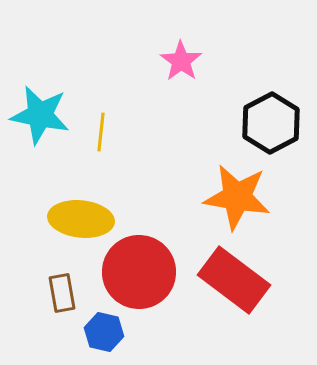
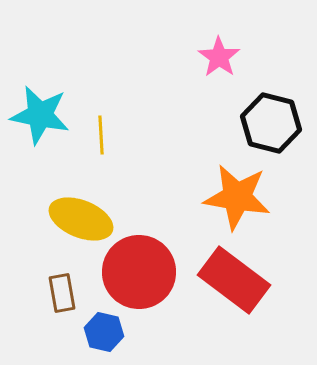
pink star: moved 38 px right, 4 px up
black hexagon: rotated 18 degrees counterclockwise
yellow line: moved 3 px down; rotated 9 degrees counterclockwise
yellow ellipse: rotated 16 degrees clockwise
